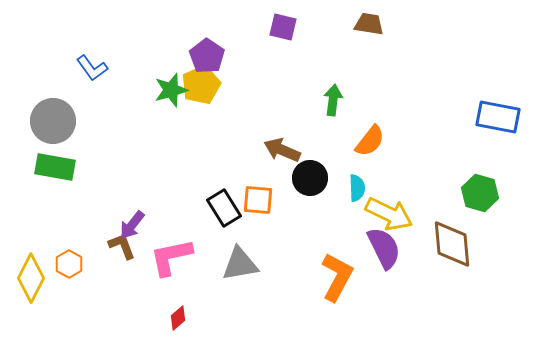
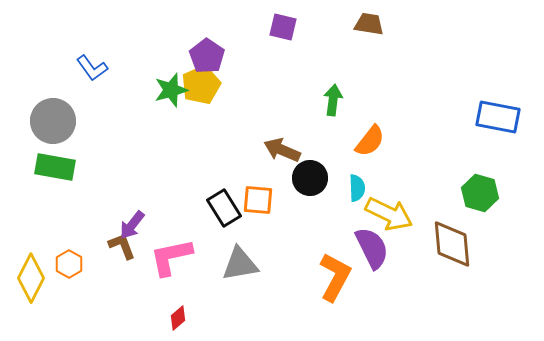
purple semicircle: moved 12 px left
orange L-shape: moved 2 px left
